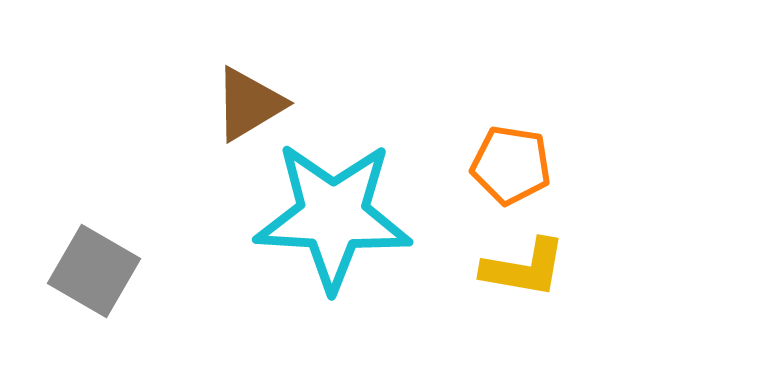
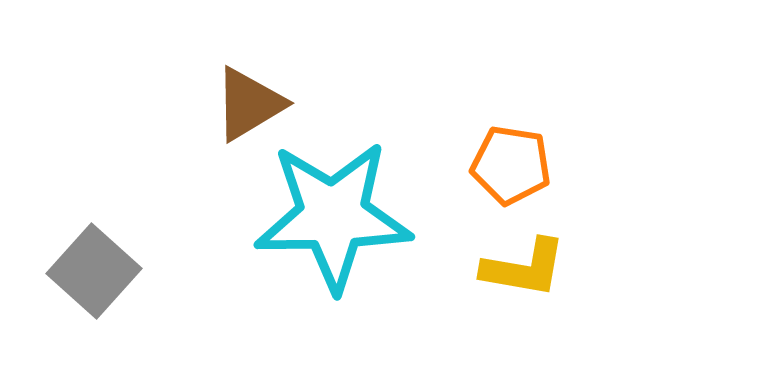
cyan star: rotated 4 degrees counterclockwise
gray square: rotated 12 degrees clockwise
